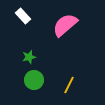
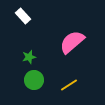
pink semicircle: moved 7 px right, 17 px down
yellow line: rotated 30 degrees clockwise
